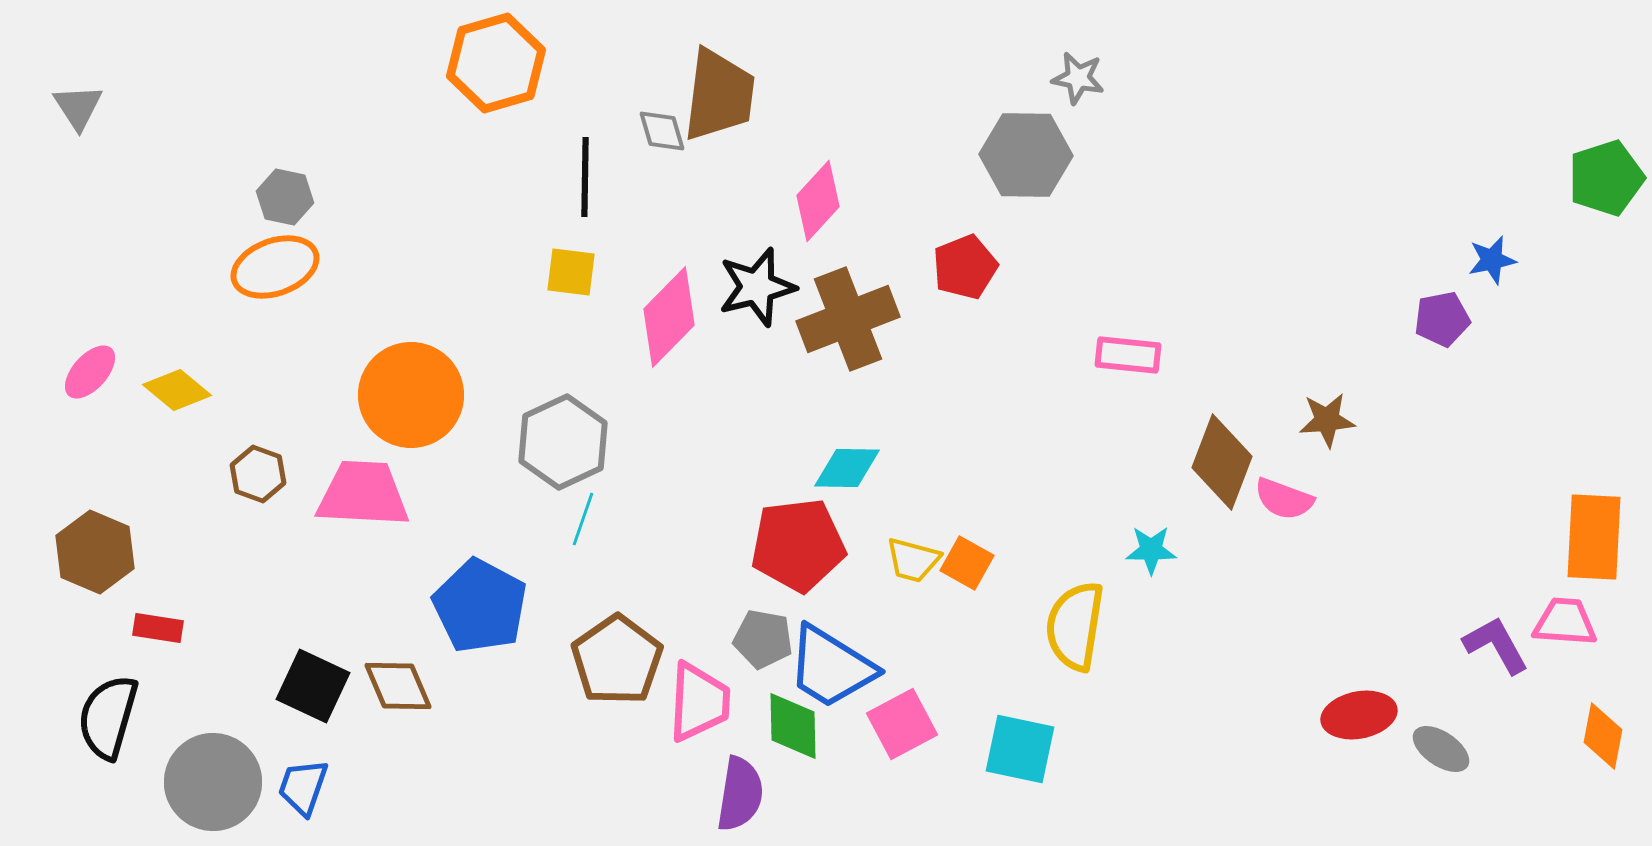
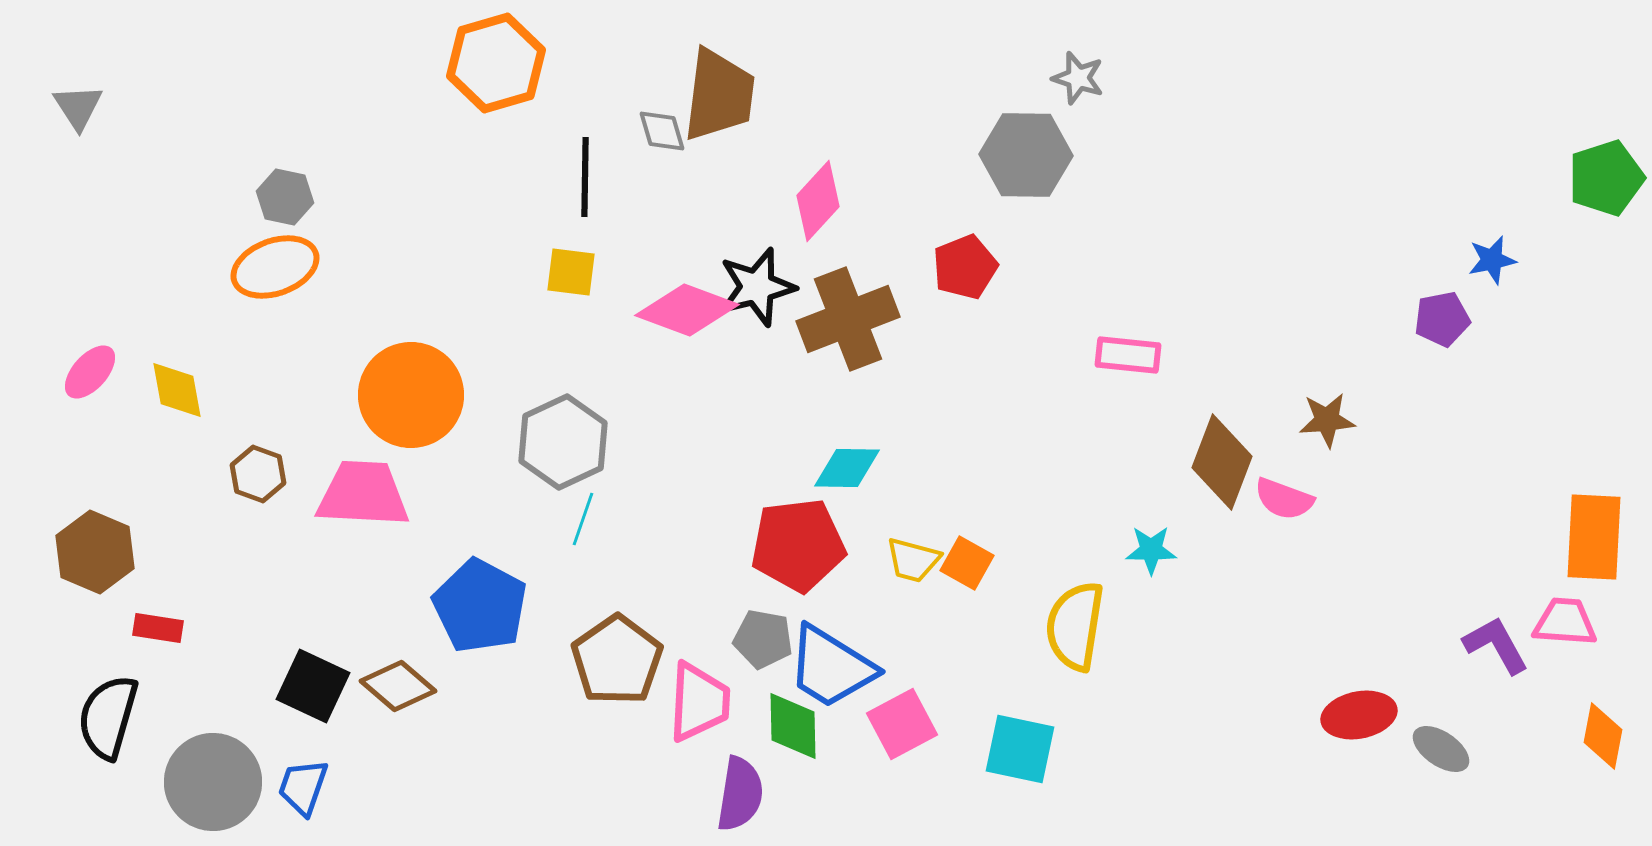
gray star at (1078, 78): rotated 6 degrees clockwise
pink diamond at (669, 317): moved 18 px right, 7 px up; rotated 66 degrees clockwise
yellow diamond at (177, 390): rotated 40 degrees clockwise
brown diamond at (398, 686): rotated 26 degrees counterclockwise
